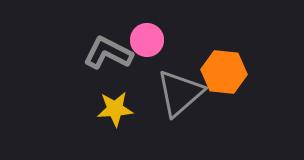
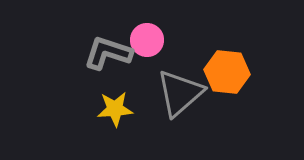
gray L-shape: rotated 9 degrees counterclockwise
orange hexagon: moved 3 px right
